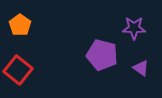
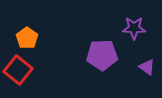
orange pentagon: moved 7 px right, 13 px down
purple pentagon: rotated 16 degrees counterclockwise
purple triangle: moved 6 px right, 1 px up
